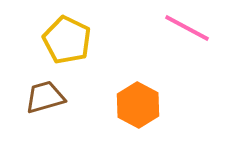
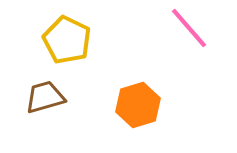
pink line: moved 2 px right; rotated 21 degrees clockwise
orange hexagon: rotated 15 degrees clockwise
